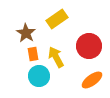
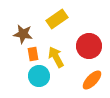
brown star: moved 3 px left, 1 px down; rotated 24 degrees counterclockwise
orange ellipse: rotated 10 degrees counterclockwise
